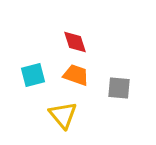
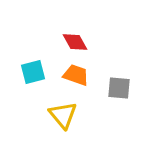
red diamond: rotated 12 degrees counterclockwise
cyan square: moved 3 px up
